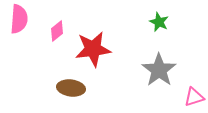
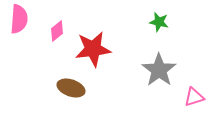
green star: rotated 12 degrees counterclockwise
brown ellipse: rotated 12 degrees clockwise
